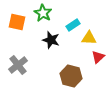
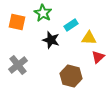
cyan rectangle: moved 2 px left
